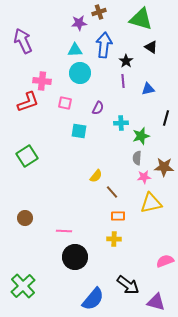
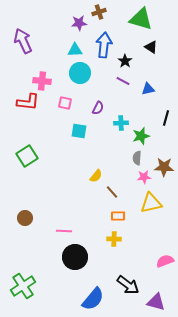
black star: moved 1 px left
purple line: rotated 56 degrees counterclockwise
red L-shape: rotated 25 degrees clockwise
green cross: rotated 10 degrees clockwise
